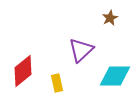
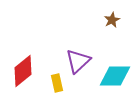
brown star: moved 2 px right, 2 px down
purple triangle: moved 3 px left, 11 px down
